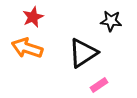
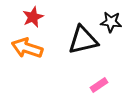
black star: moved 1 px down
black triangle: moved 13 px up; rotated 20 degrees clockwise
